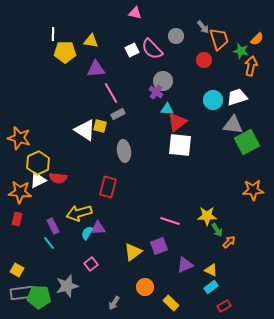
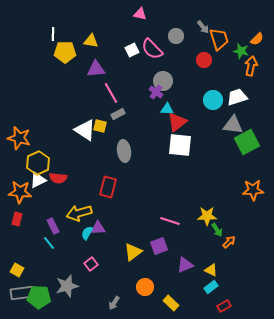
pink triangle at (135, 13): moved 5 px right, 1 px down
